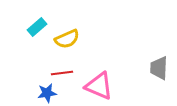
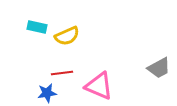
cyan rectangle: rotated 54 degrees clockwise
yellow semicircle: moved 3 px up
gray trapezoid: rotated 120 degrees counterclockwise
